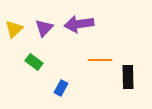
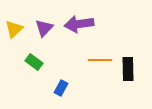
black rectangle: moved 8 px up
